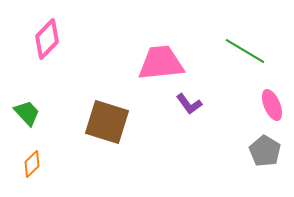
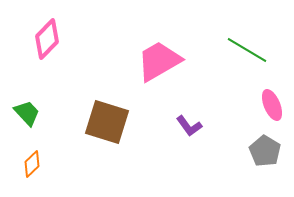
green line: moved 2 px right, 1 px up
pink trapezoid: moved 2 px left, 2 px up; rotated 24 degrees counterclockwise
purple L-shape: moved 22 px down
